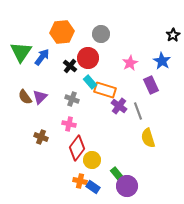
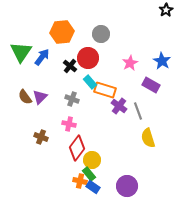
black star: moved 7 px left, 25 px up
purple rectangle: rotated 36 degrees counterclockwise
green rectangle: moved 28 px left
